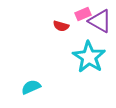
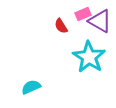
red semicircle: rotated 42 degrees clockwise
